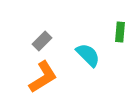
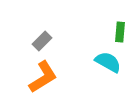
cyan semicircle: moved 20 px right, 7 px down; rotated 16 degrees counterclockwise
